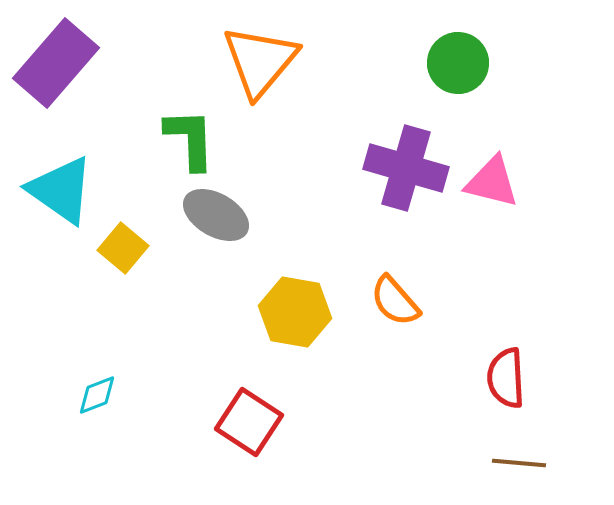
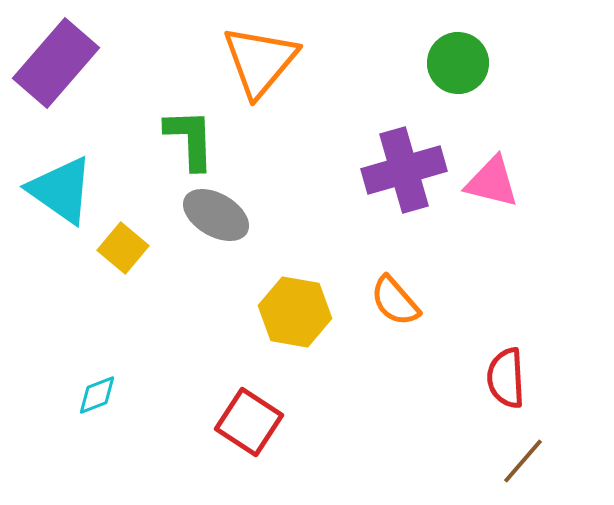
purple cross: moved 2 px left, 2 px down; rotated 32 degrees counterclockwise
brown line: moved 4 px right, 2 px up; rotated 54 degrees counterclockwise
